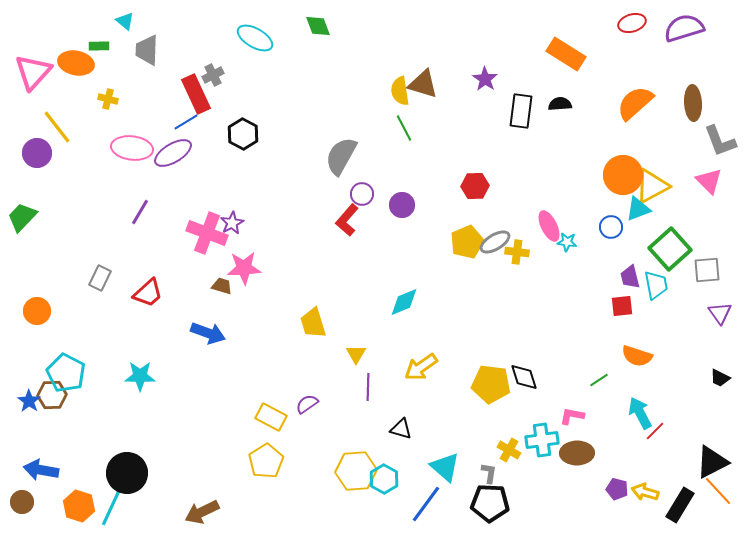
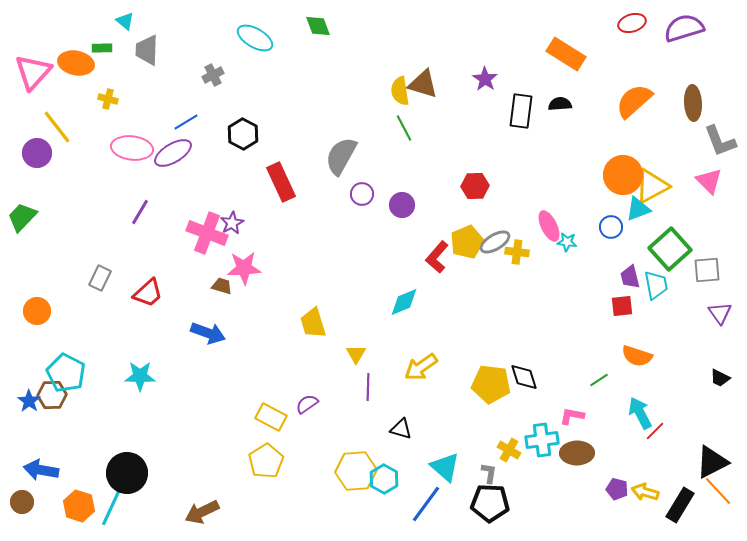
green rectangle at (99, 46): moved 3 px right, 2 px down
red rectangle at (196, 94): moved 85 px right, 88 px down
orange semicircle at (635, 103): moved 1 px left, 2 px up
red L-shape at (347, 220): moved 90 px right, 37 px down
